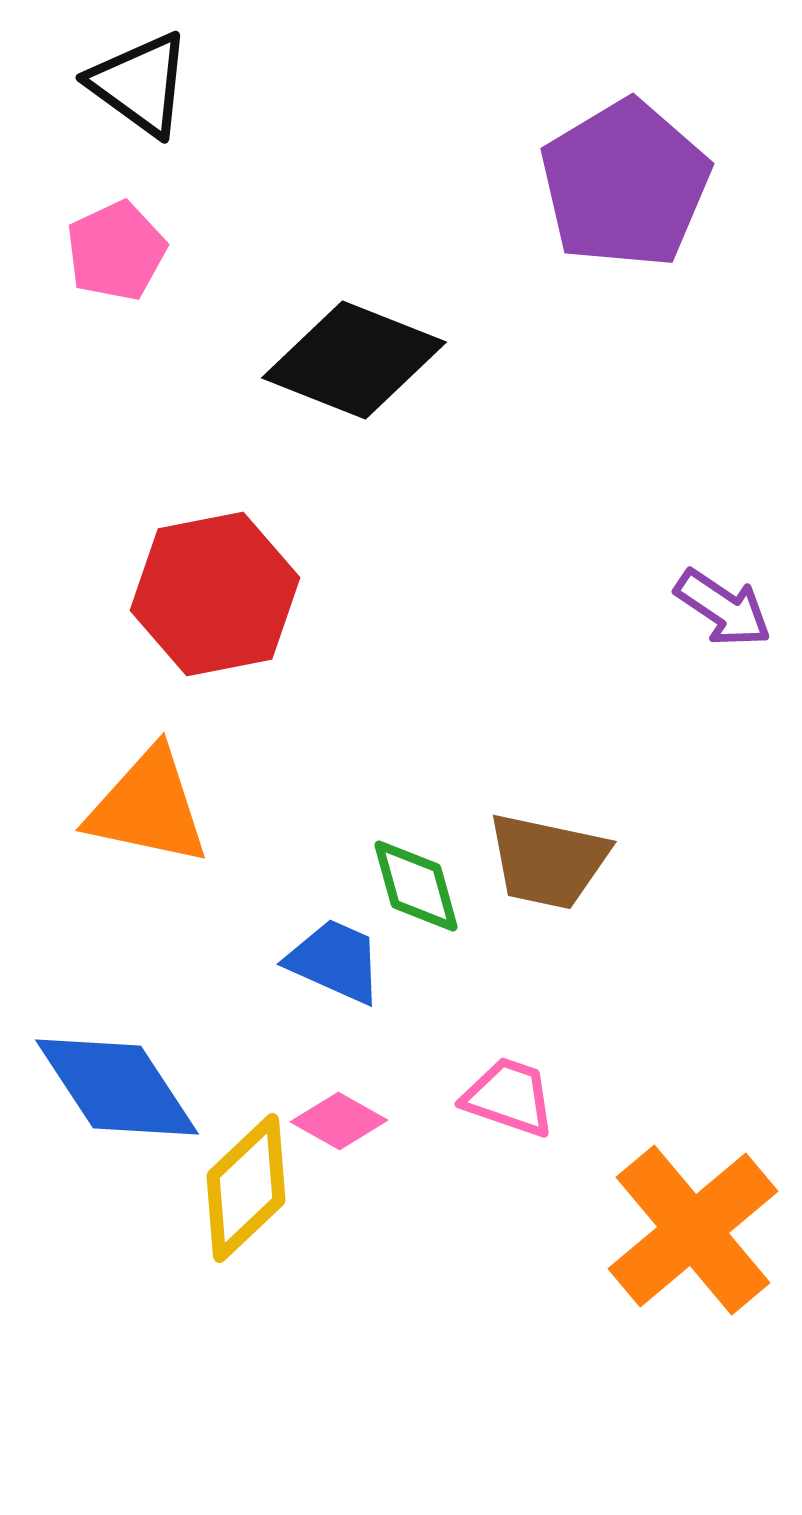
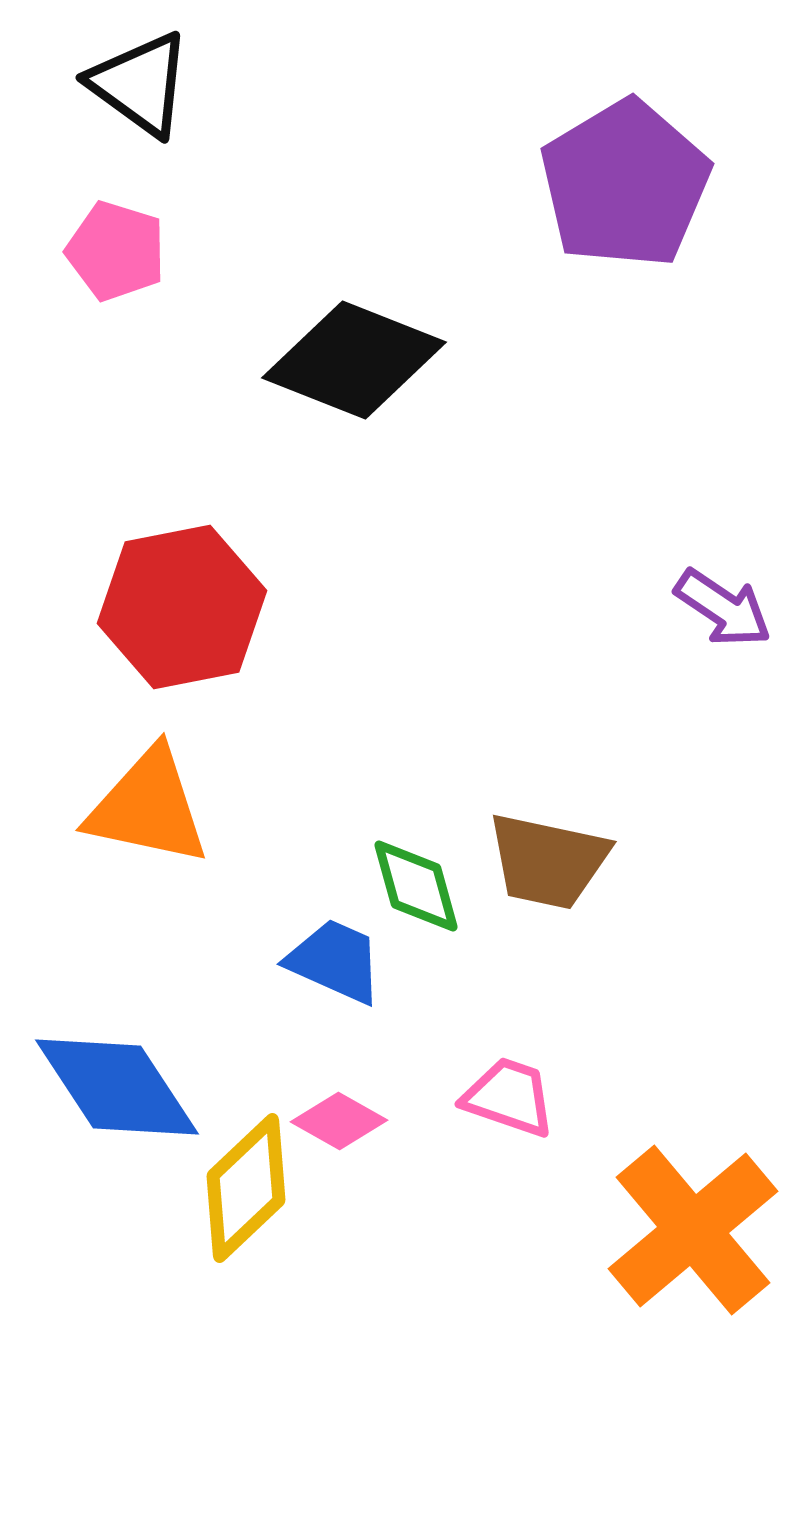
pink pentagon: rotated 30 degrees counterclockwise
red hexagon: moved 33 px left, 13 px down
